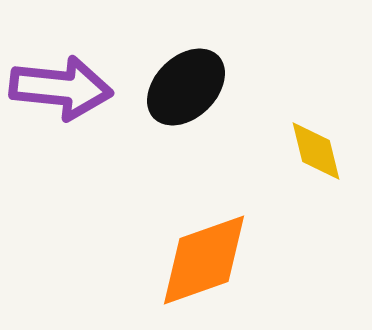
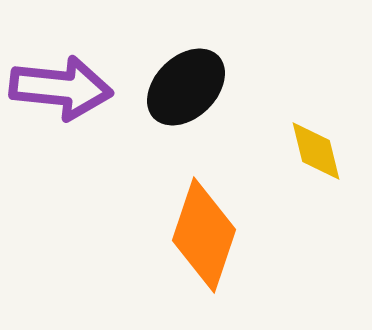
orange diamond: moved 25 px up; rotated 52 degrees counterclockwise
